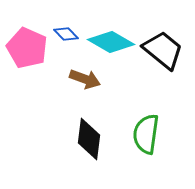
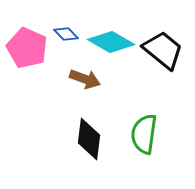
green semicircle: moved 2 px left
